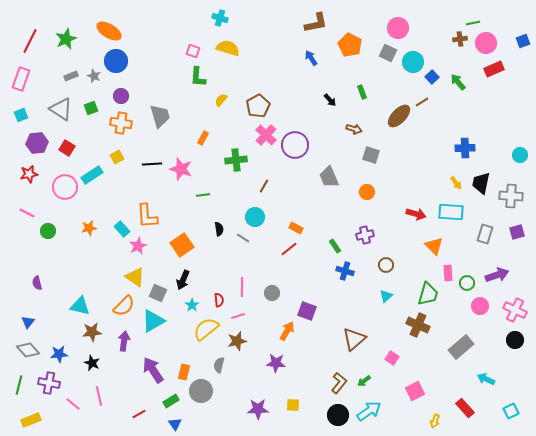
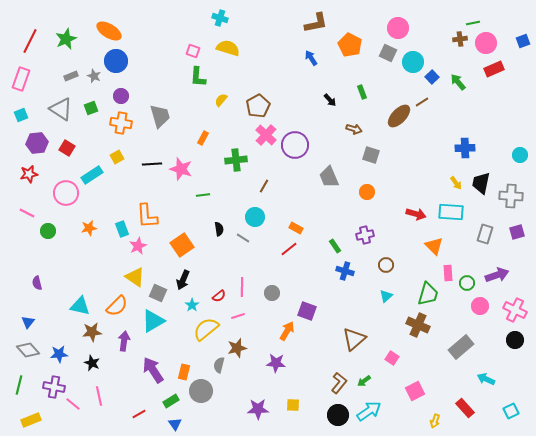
pink circle at (65, 187): moved 1 px right, 6 px down
cyan rectangle at (122, 229): rotated 21 degrees clockwise
red semicircle at (219, 300): moved 4 px up; rotated 56 degrees clockwise
orange semicircle at (124, 306): moved 7 px left
brown star at (237, 341): moved 7 px down
purple cross at (49, 383): moved 5 px right, 4 px down
